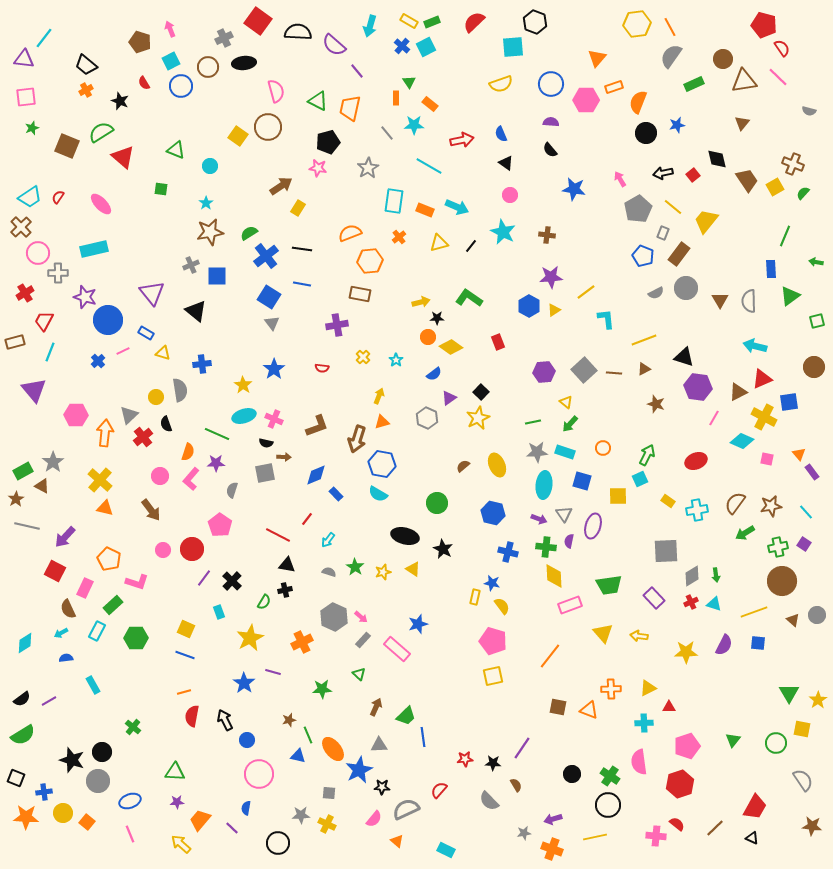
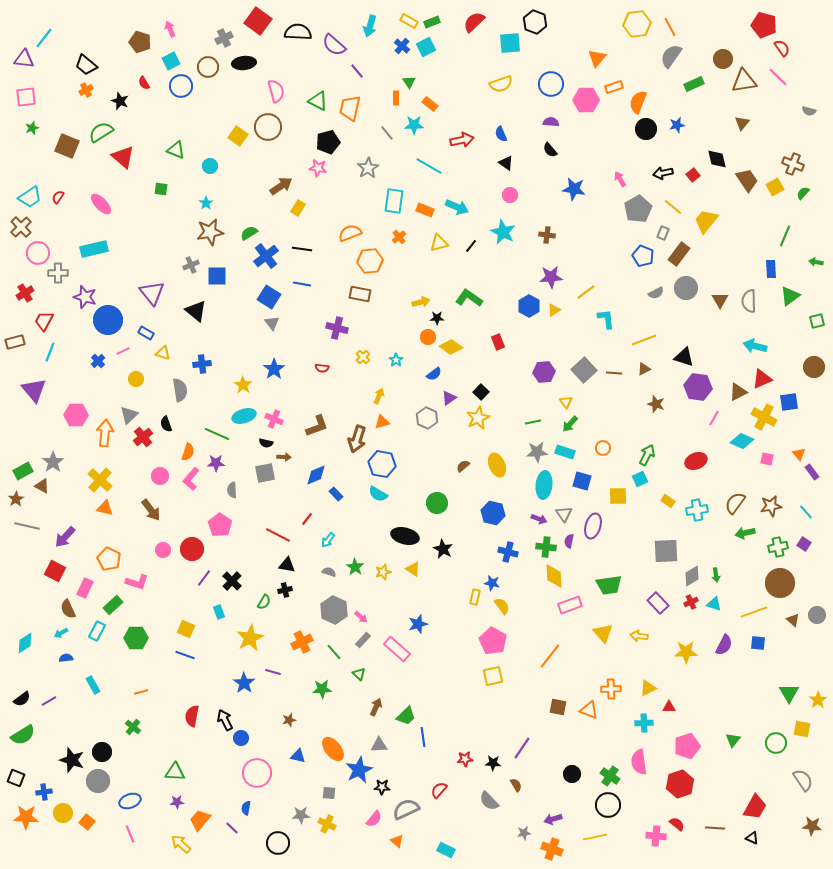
cyan square at (513, 47): moved 3 px left, 4 px up
black circle at (646, 133): moved 4 px up
purple cross at (337, 325): moved 3 px down; rotated 25 degrees clockwise
yellow circle at (156, 397): moved 20 px left, 18 px up
yellow triangle at (566, 402): rotated 16 degrees clockwise
gray semicircle at (232, 490): rotated 21 degrees counterclockwise
green arrow at (745, 533): rotated 18 degrees clockwise
brown circle at (782, 581): moved 2 px left, 2 px down
purple rectangle at (654, 598): moved 4 px right, 5 px down
gray hexagon at (334, 617): moved 7 px up
pink pentagon at (493, 641): rotated 12 degrees clockwise
orange line at (184, 692): moved 43 px left
green line at (308, 735): moved 26 px right, 83 px up; rotated 18 degrees counterclockwise
blue circle at (247, 740): moved 6 px left, 2 px up
pink circle at (259, 774): moved 2 px left, 1 px up
brown line at (715, 828): rotated 48 degrees clockwise
